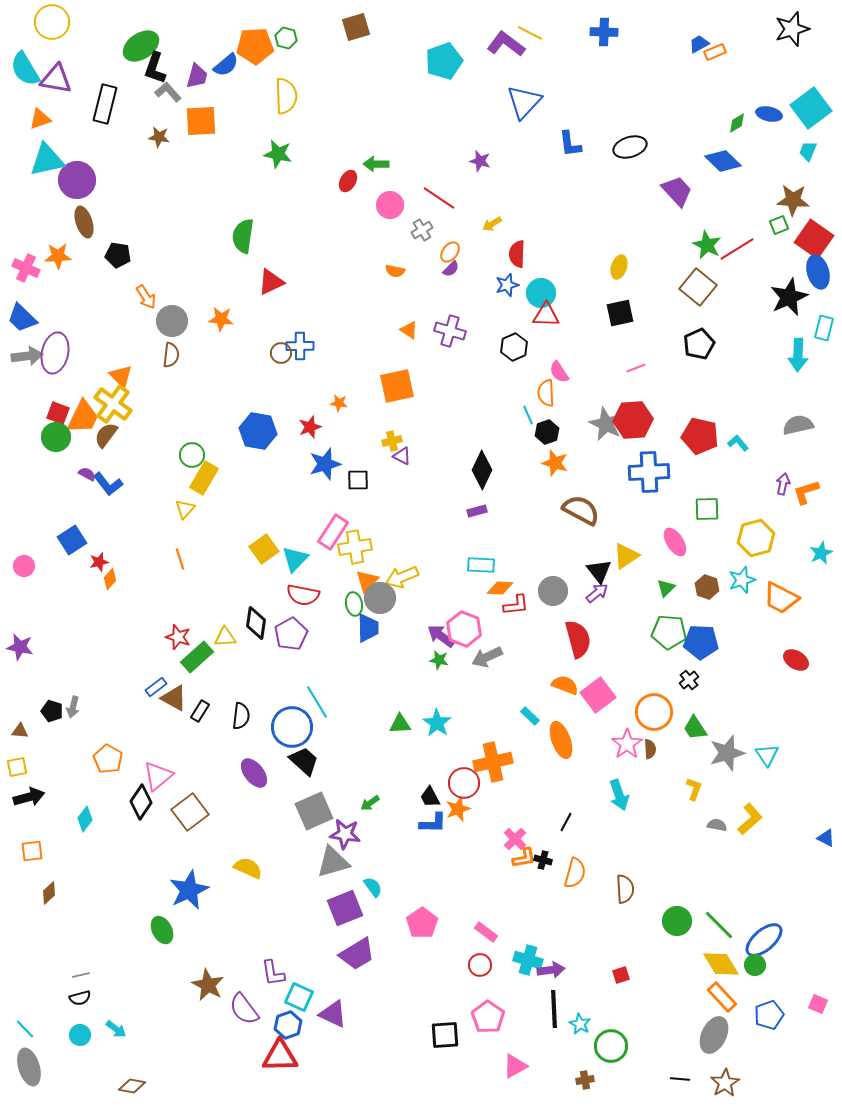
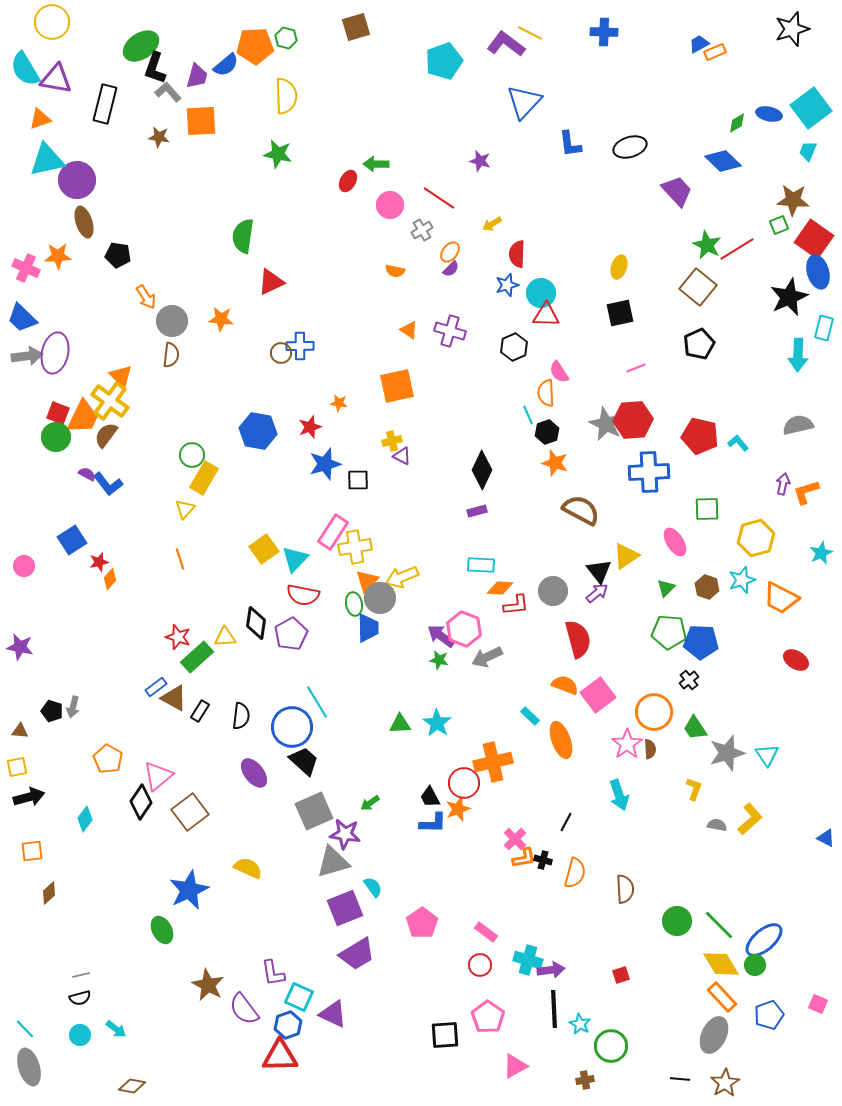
yellow cross at (113, 404): moved 3 px left, 3 px up
